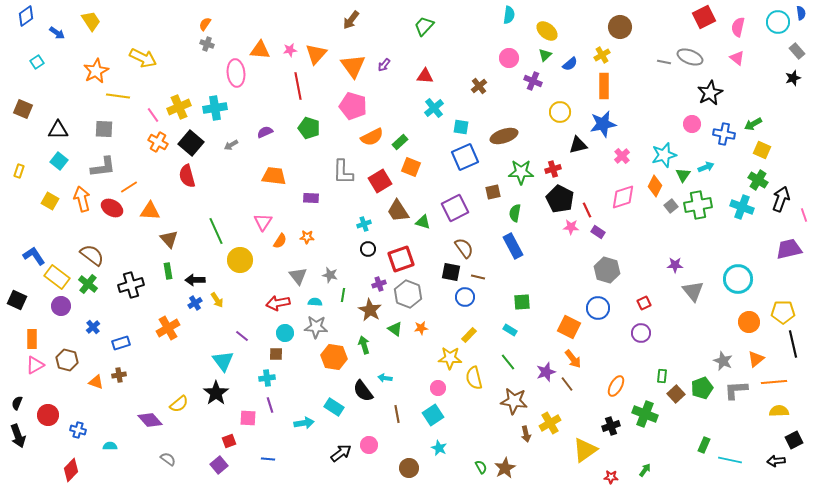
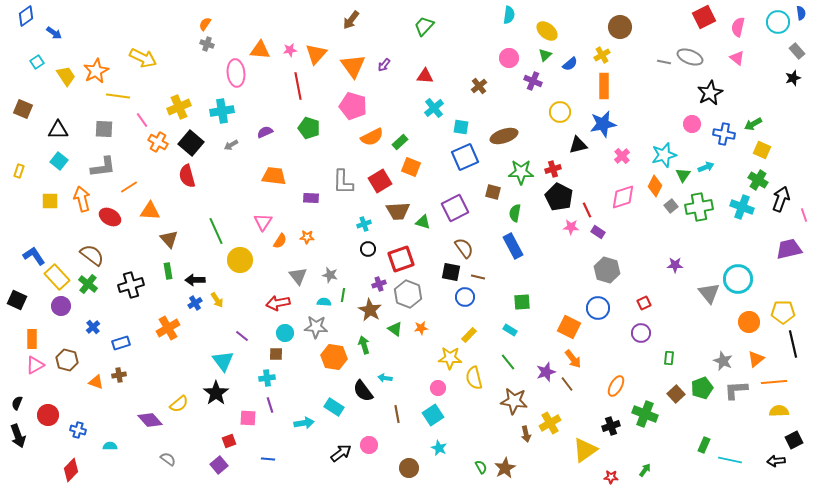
yellow trapezoid at (91, 21): moved 25 px left, 55 px down
blue arrow at (57, 33): moved 3 px left
cyan cross at (215, 108): moved 7 px right, 3 px down
pink line at (153, 115): moved 11 px left, 5 px down
gray L-shape at (343, 172): moved 10 px down
brown square at (493, 192): rotated 28 degrees clockwise
black pentagon at (560, 199): moved 1 px left, 2 px up
yellow square at (50, 201): rotated 30 degrees counterclockwise
green cross at (698, 205): moved 1 px right, 2 px down
red ellipse at (112, 208): moved 2 px left, 9 px down
brown trapezoid at (398, 211): rotated 60 degrees counterclockwise
yellow rectangle at (57, 277): rotated 10 degrees clockwise
gray triangle at (693, 291): moved 16 px right, 2 px down
cyan semicircle at (315, 302): moved 9 px right
green rectangle at (662, 376): moved 7 px right, 18 px up
